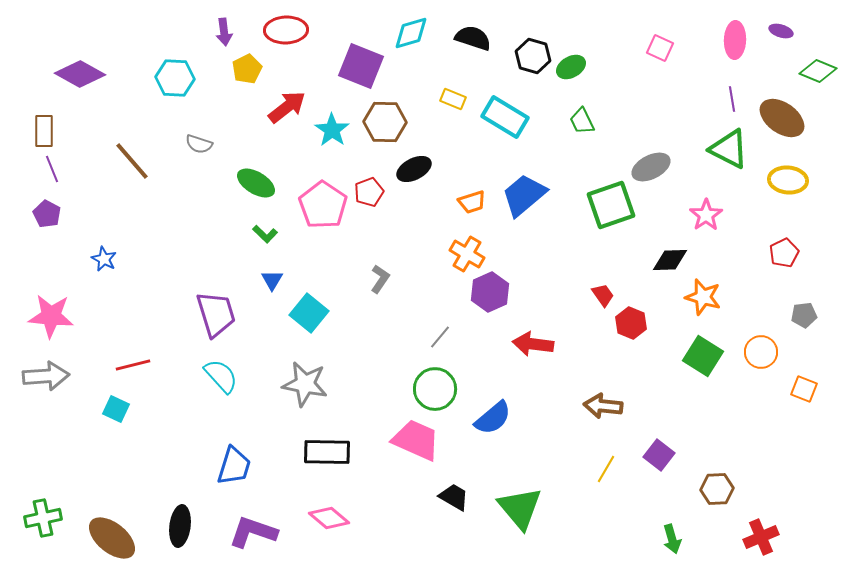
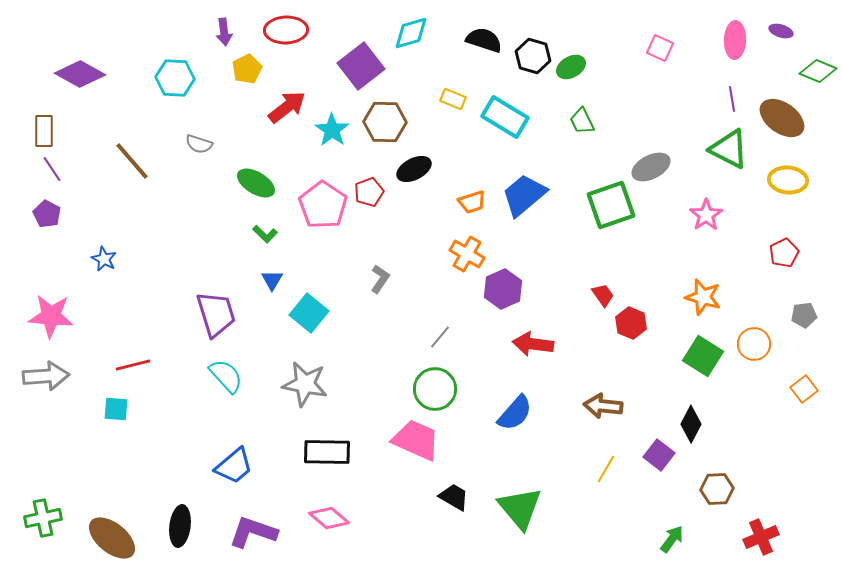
black semicircle at (473, 38): moved 11 px right, 2 px down
purple square at (361, 66): rotated 30 degrees clockwise
purple line at (52, 169): rotated 12 degrees counterclockwise
black diamond at (670, 260): moved 21 px right, 164 px down; rotated 60 degrees counterclockwise
purple hexagon at (490, 292): moved 13 px right, 3 px up
orange circle at (761, 352): moved 7 px left, 8 px up
cyan semicircle at (221, 376): moved 5 px right
orange square at (804, 389): rotated 32 degrees clockwise
cyan square at (116, 409): rotated 20 degrees counterclockwise
blue semicircle at (493, 418): moved 22 px right, 5 px up; rotated 9 degrees counterclockwise
blue trapezoid at (234, 466): rotated 33 degrees clockwise
green arrow at (672, 539): rotated 128 degrees counterclockwise
